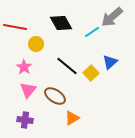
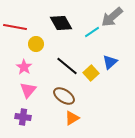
brown ellipse: moved 9 px right
purple cross: moved 2 px left, 3 px up
